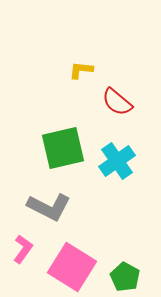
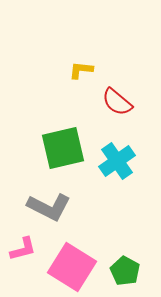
pink L-shape: rotated 40 degrees clockwise
green pentagon: moved 6 px up
